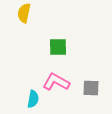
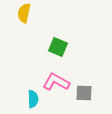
green square: rotated 24 degrees clockwise
gray square: moved 7 px left, 5 px down
cyan semicircle: rotated 12 degrees counterclockwise
